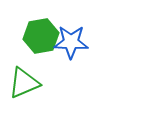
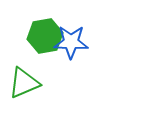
green hexagon: moved 4 px right
